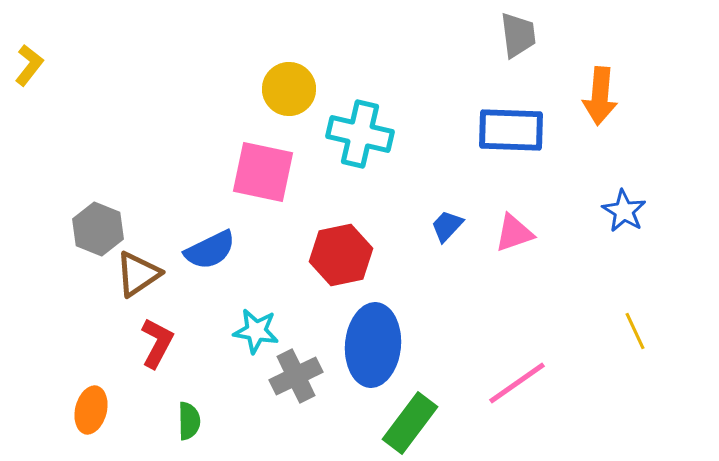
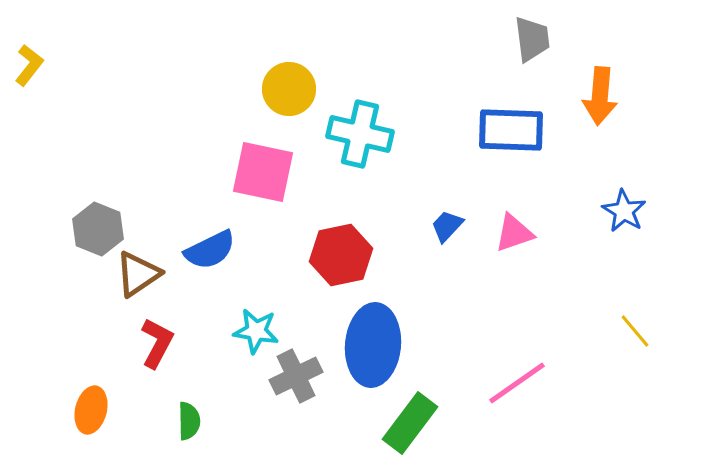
gray trapezoid: moved 14 px right, 4 px down
yellow line: rotated 15 degrees counterclockwise
